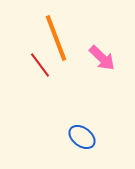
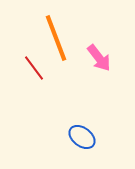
pink arrow: moved 3 px left; rotated 8 degrees clockwise
red line: moved 6 px left, 3 px down
